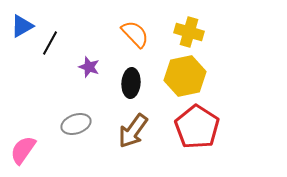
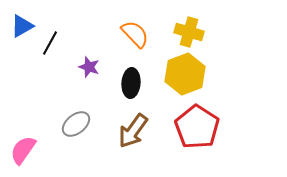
yellow hexagon: moved 2 px up; rotated 9 degrees counterclockwise
gray ellipse: rotated 20 degrees counterclockwise
